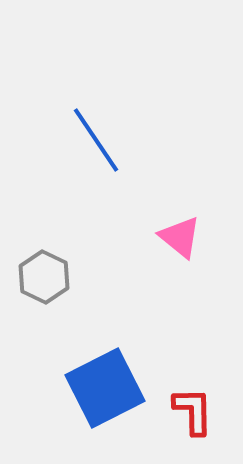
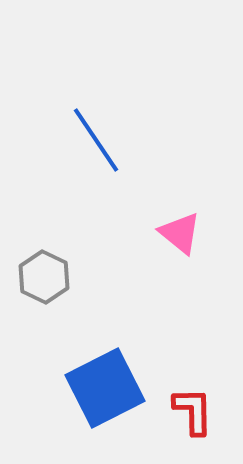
pink triangle: moved 4 px up
